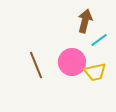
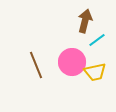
cyan line: moved 2 px left
